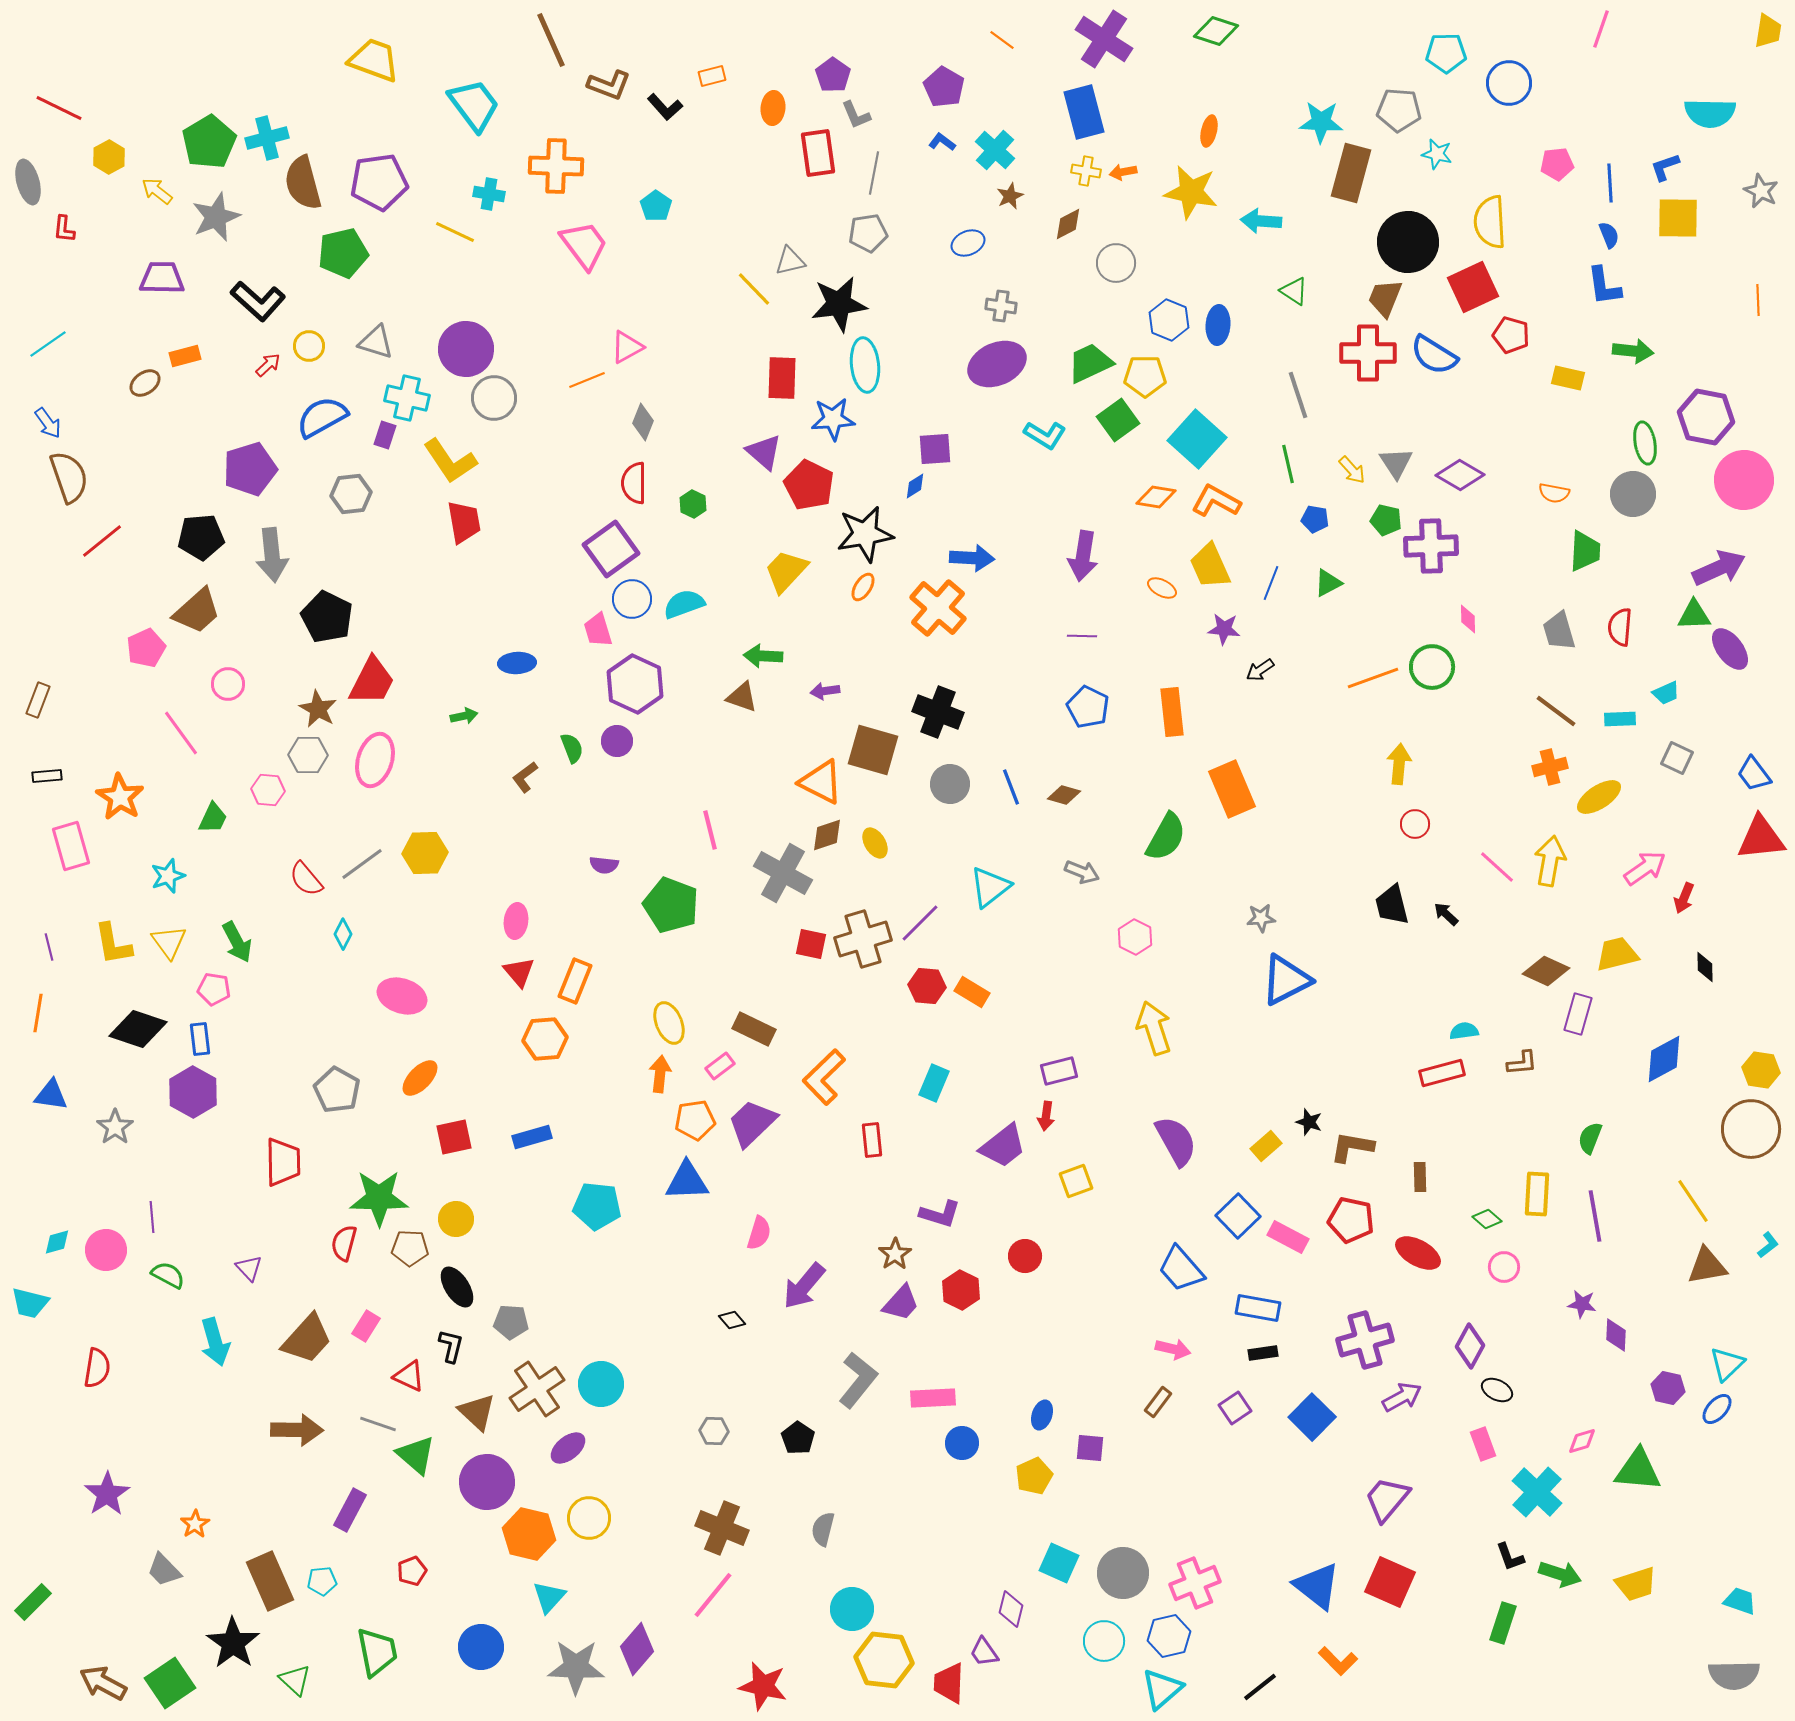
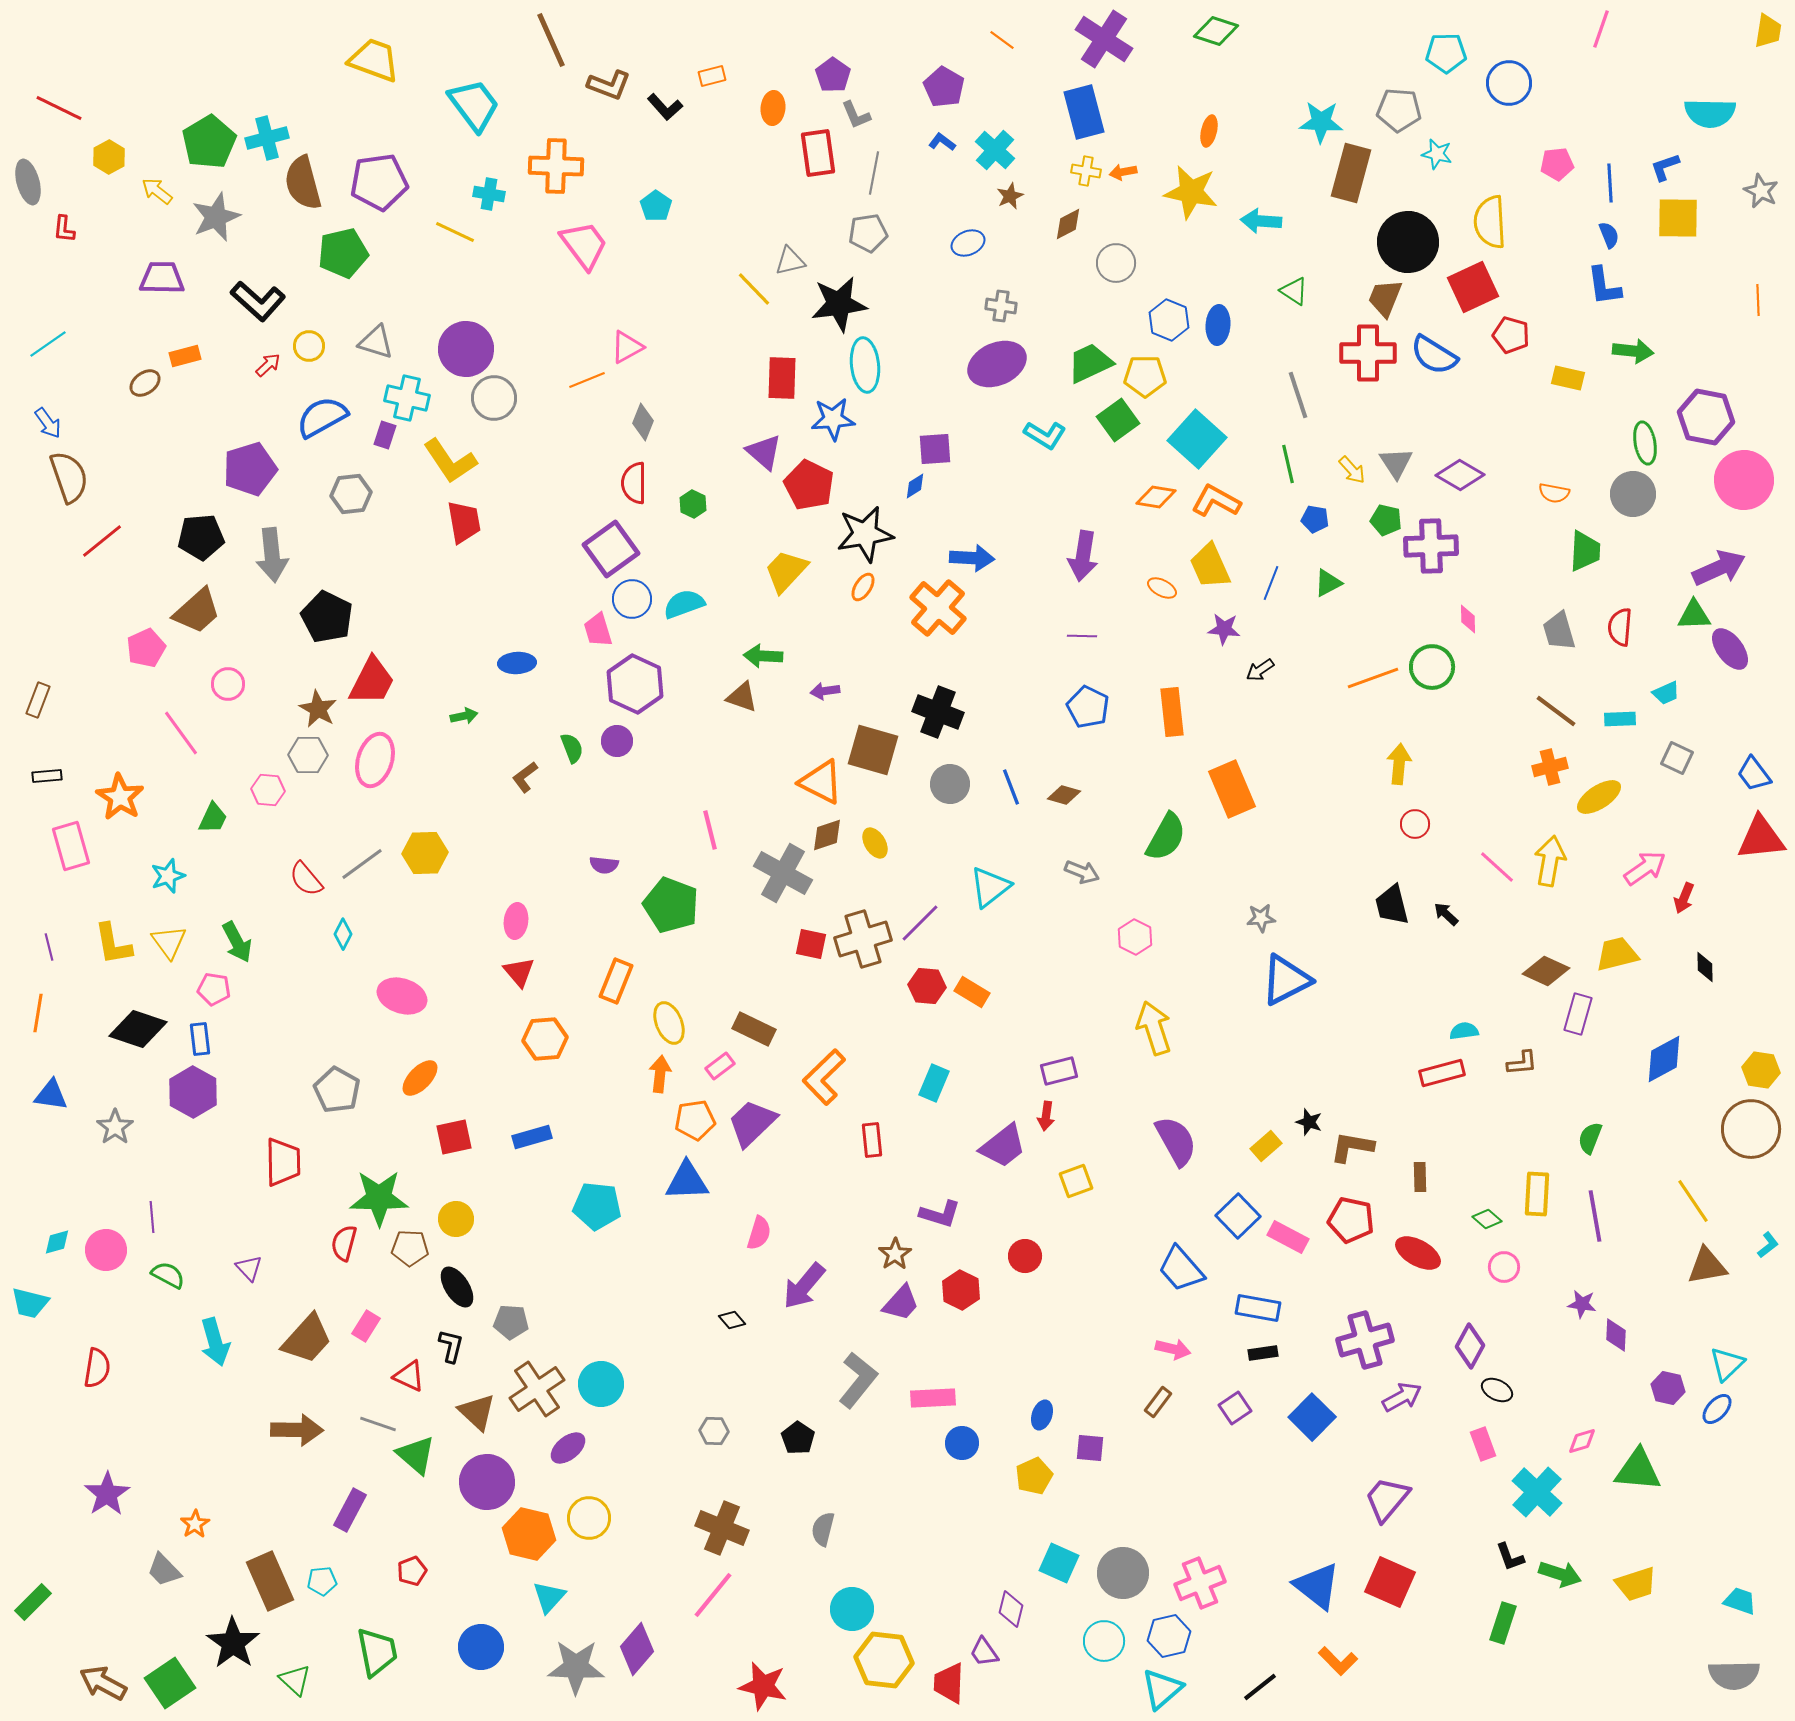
orange rectangle at (575, 981): moved 41 px right
pink cross at (1195, 1583): moved 5 px right
